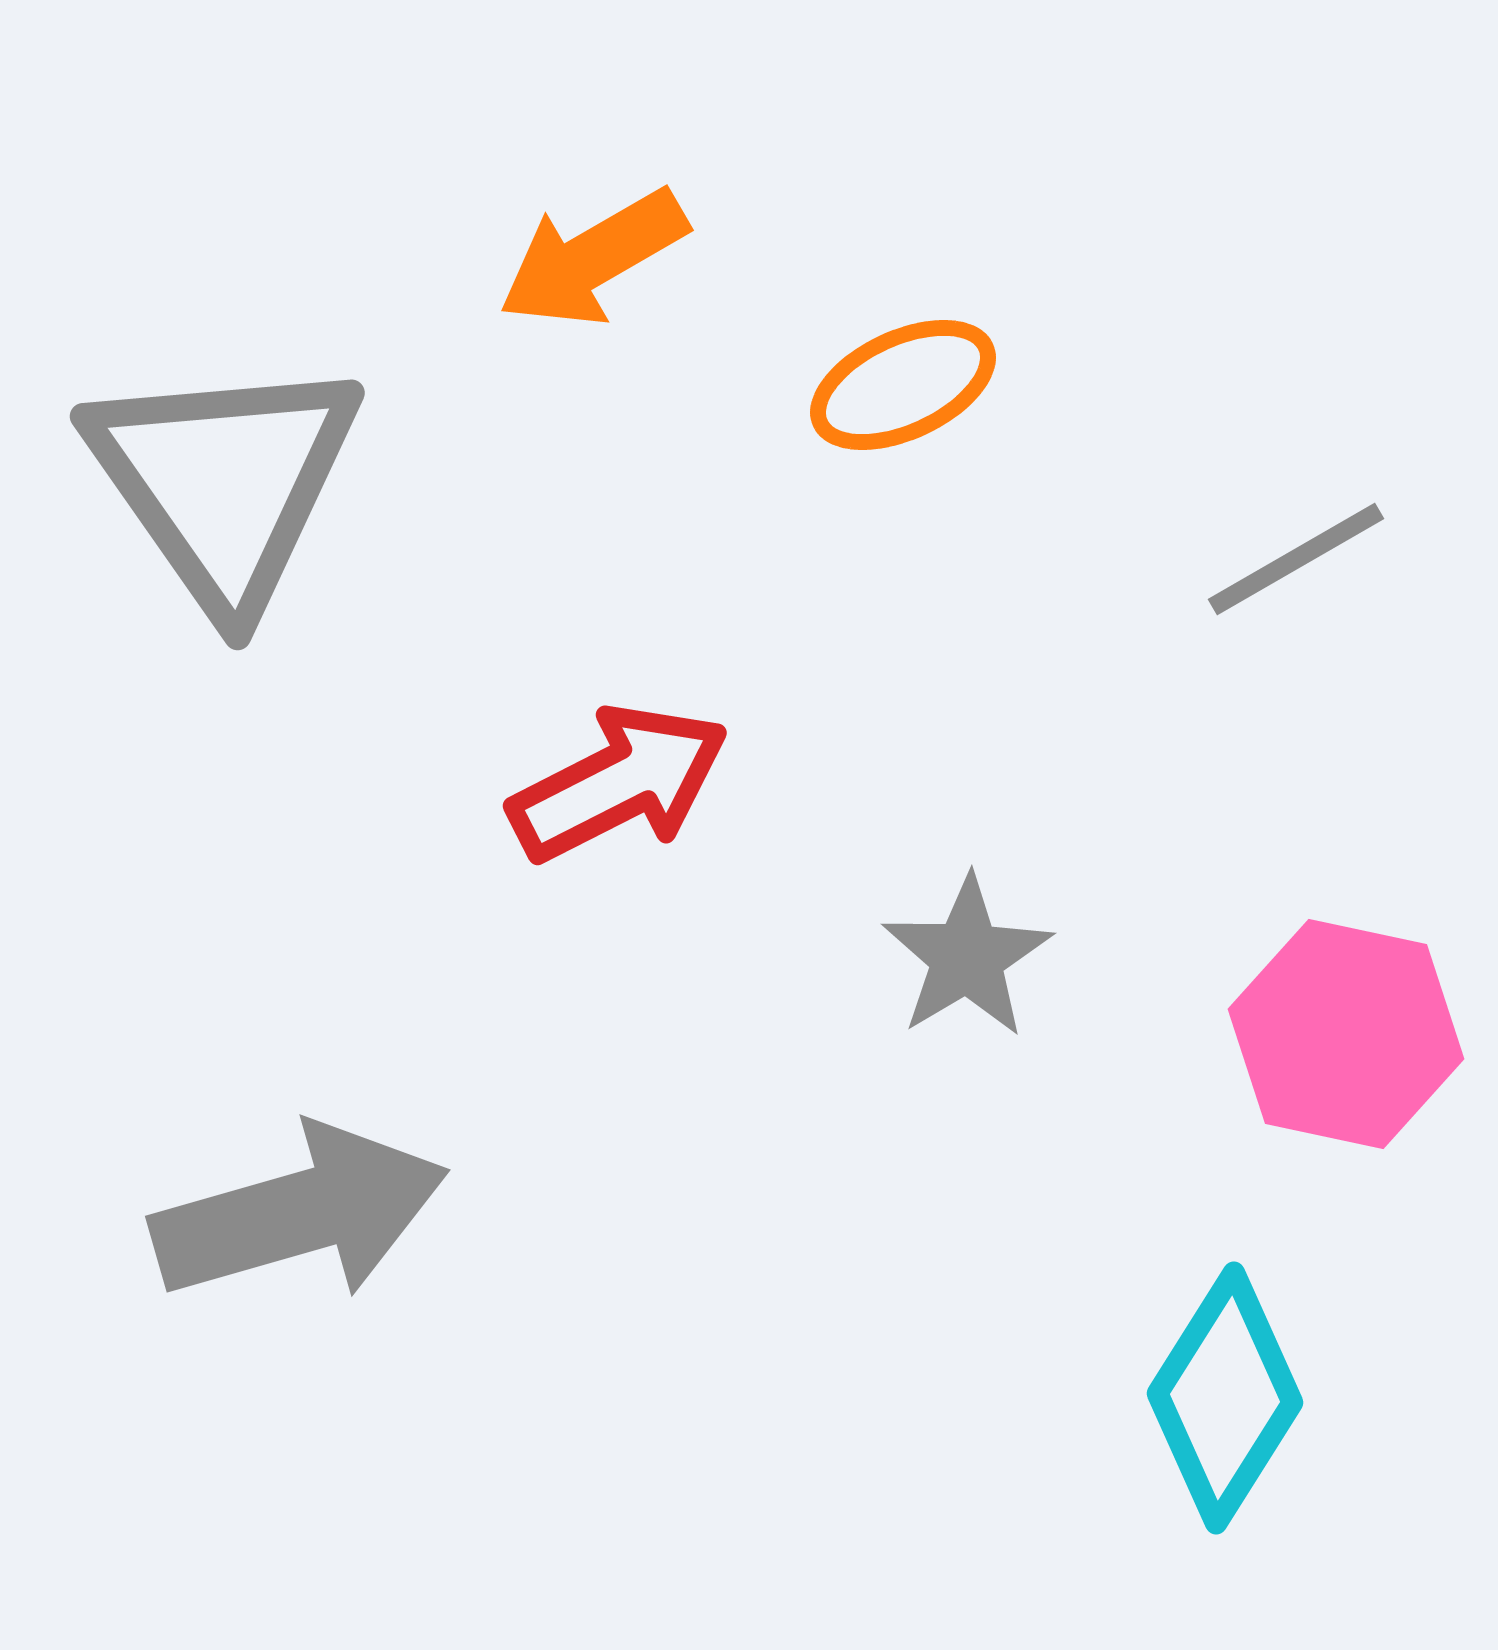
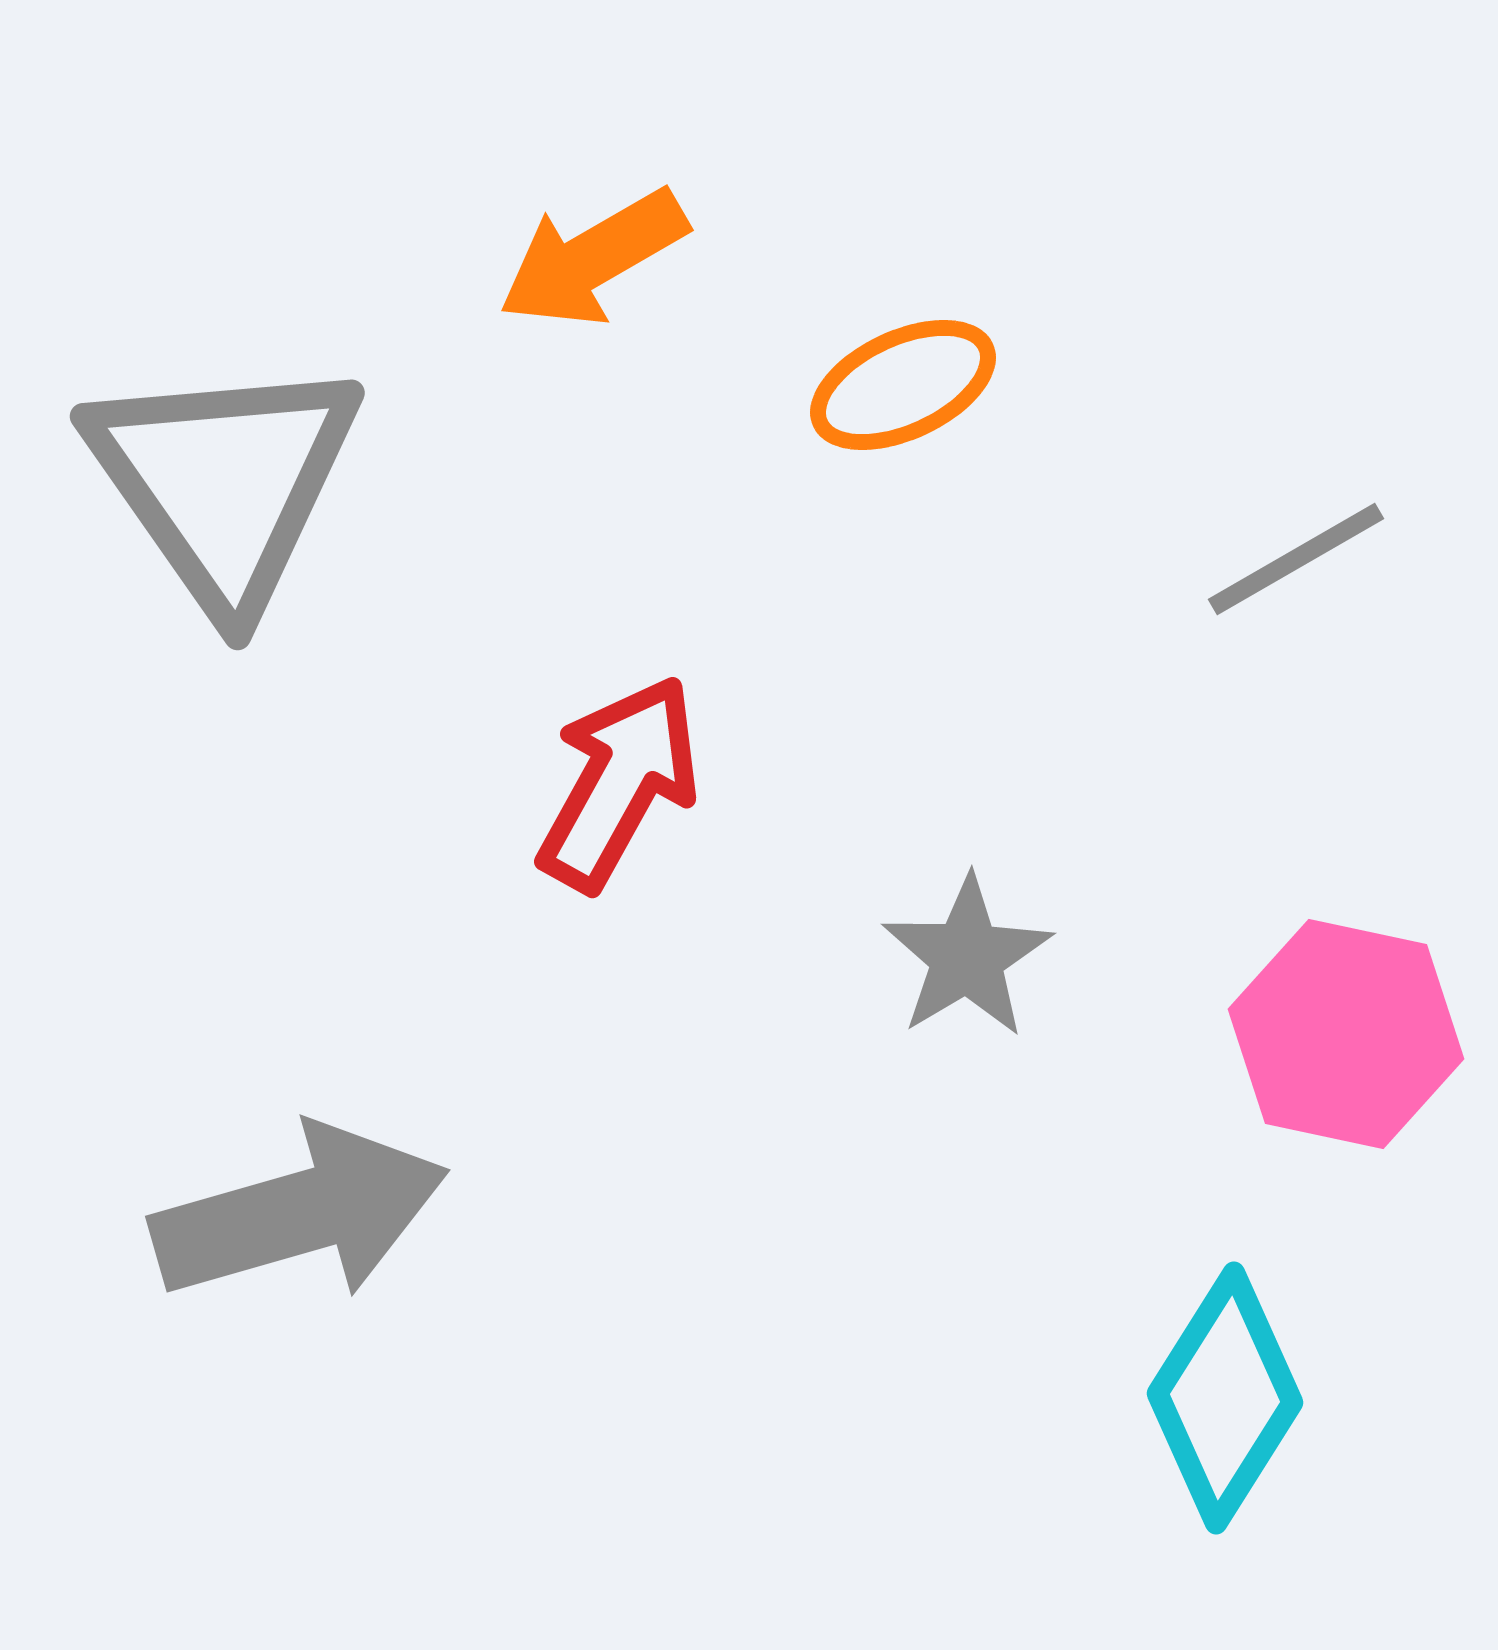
red arrow: rotated 34 degrees counterclockwise
